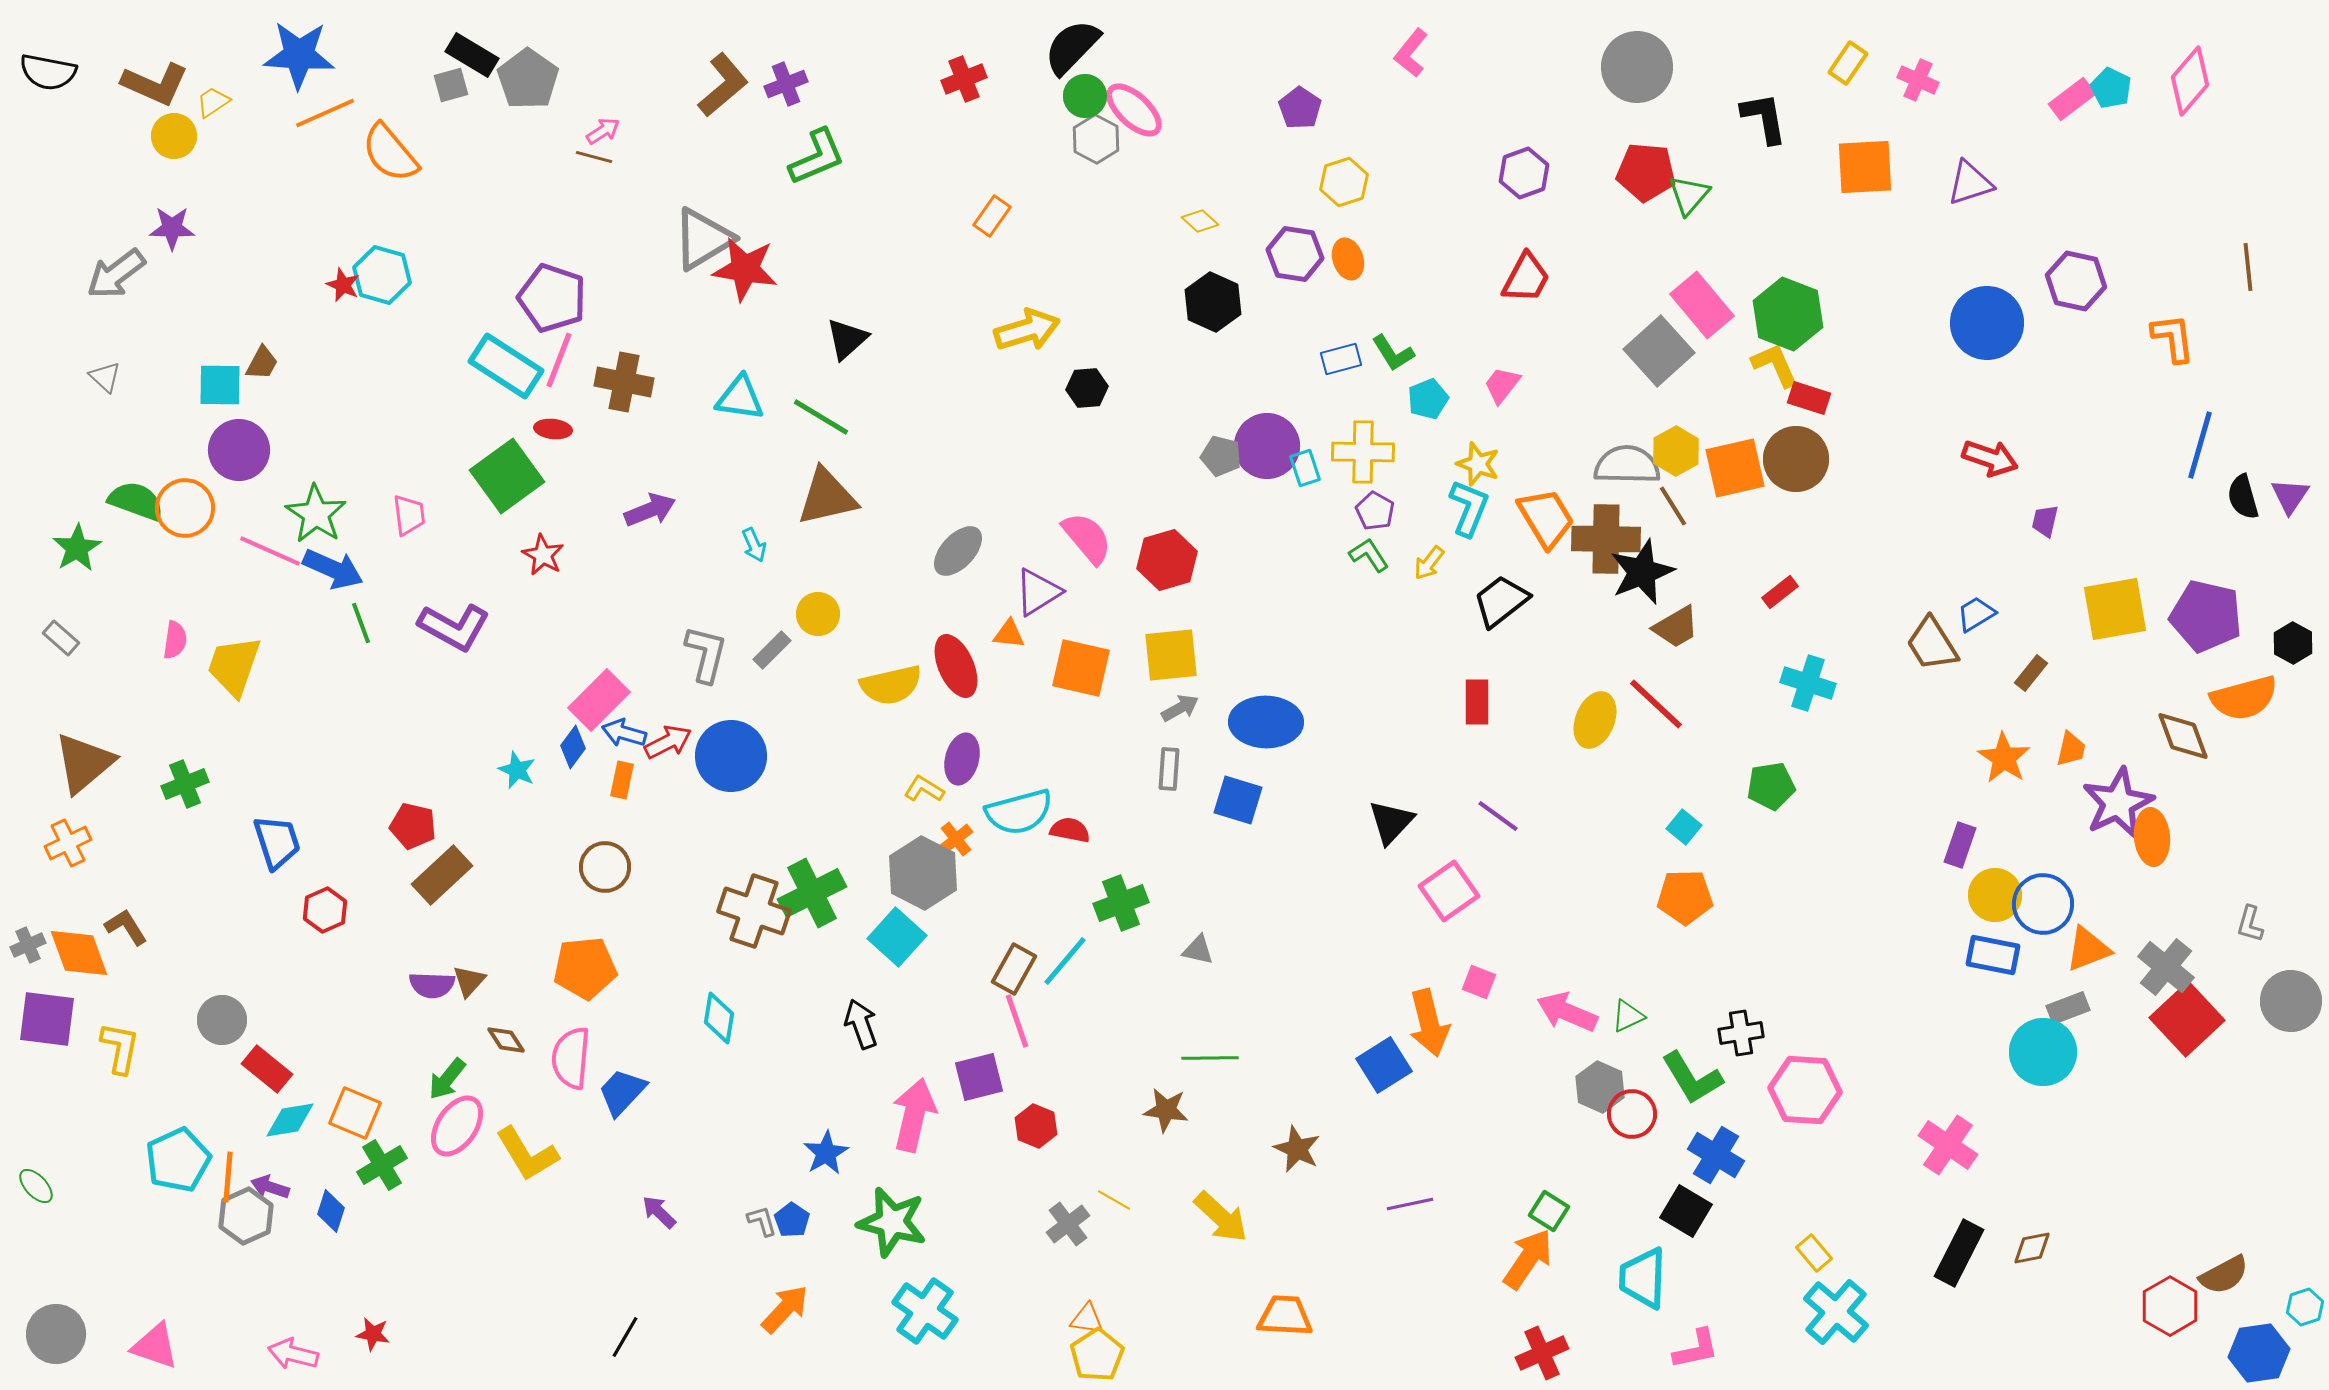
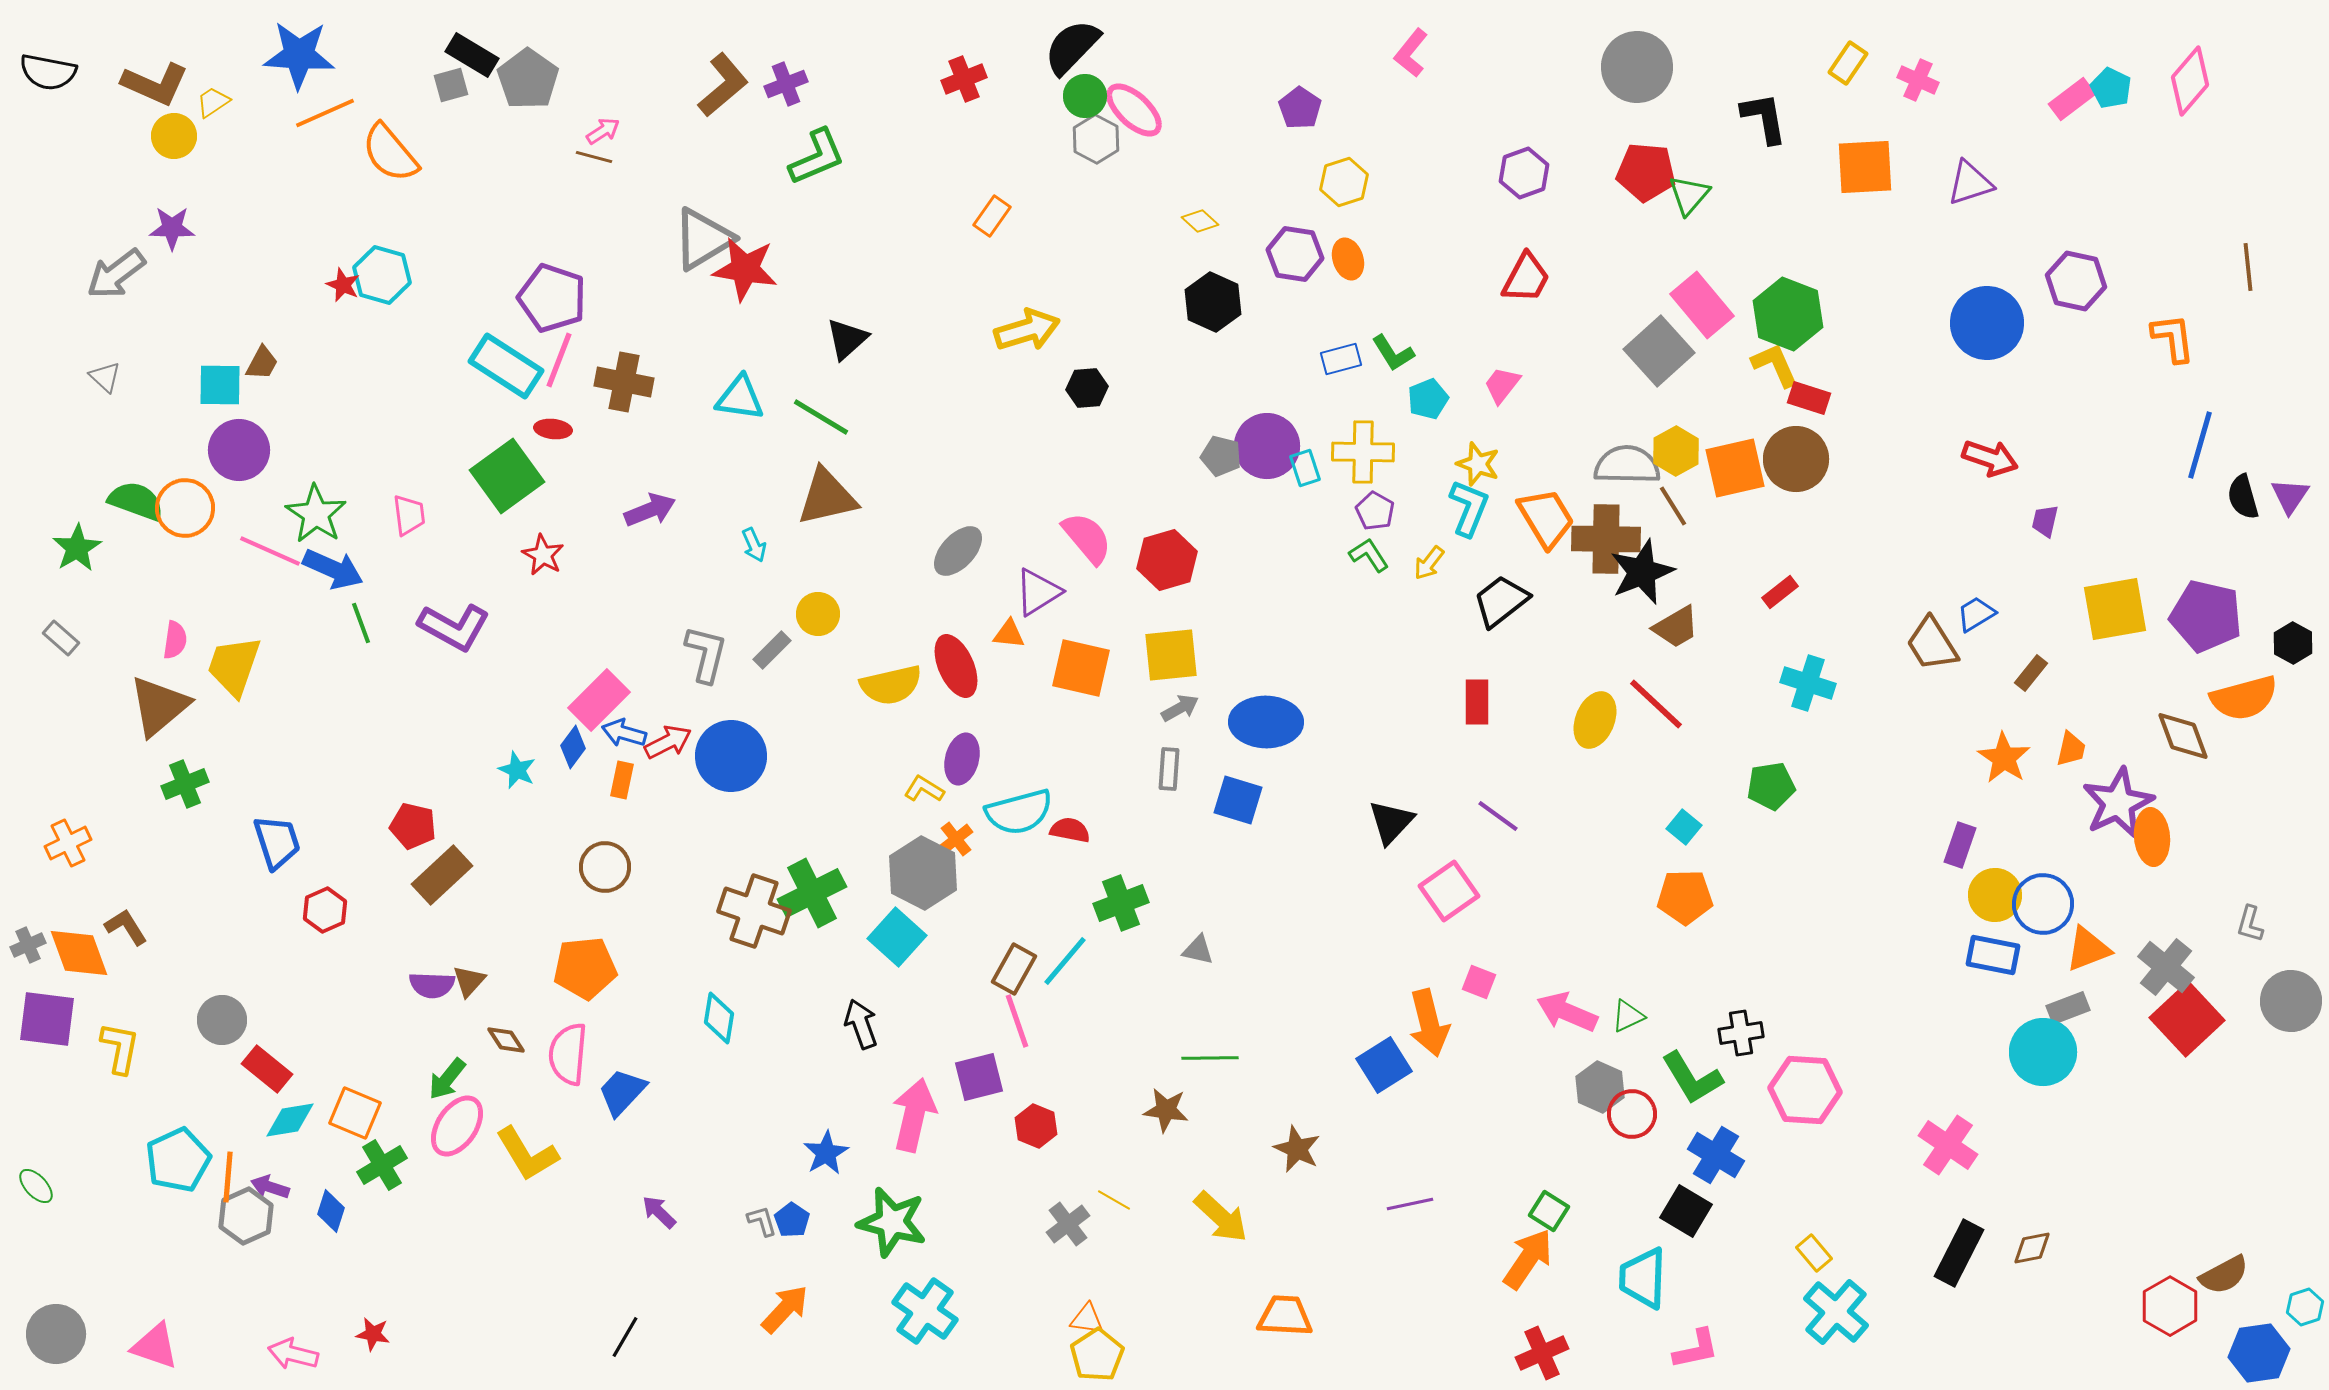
brown triangle at (84, 763): moved 75 px right, 57 px up
pink semicircle at (571, 1058): moved 3 px left, 4 px up
